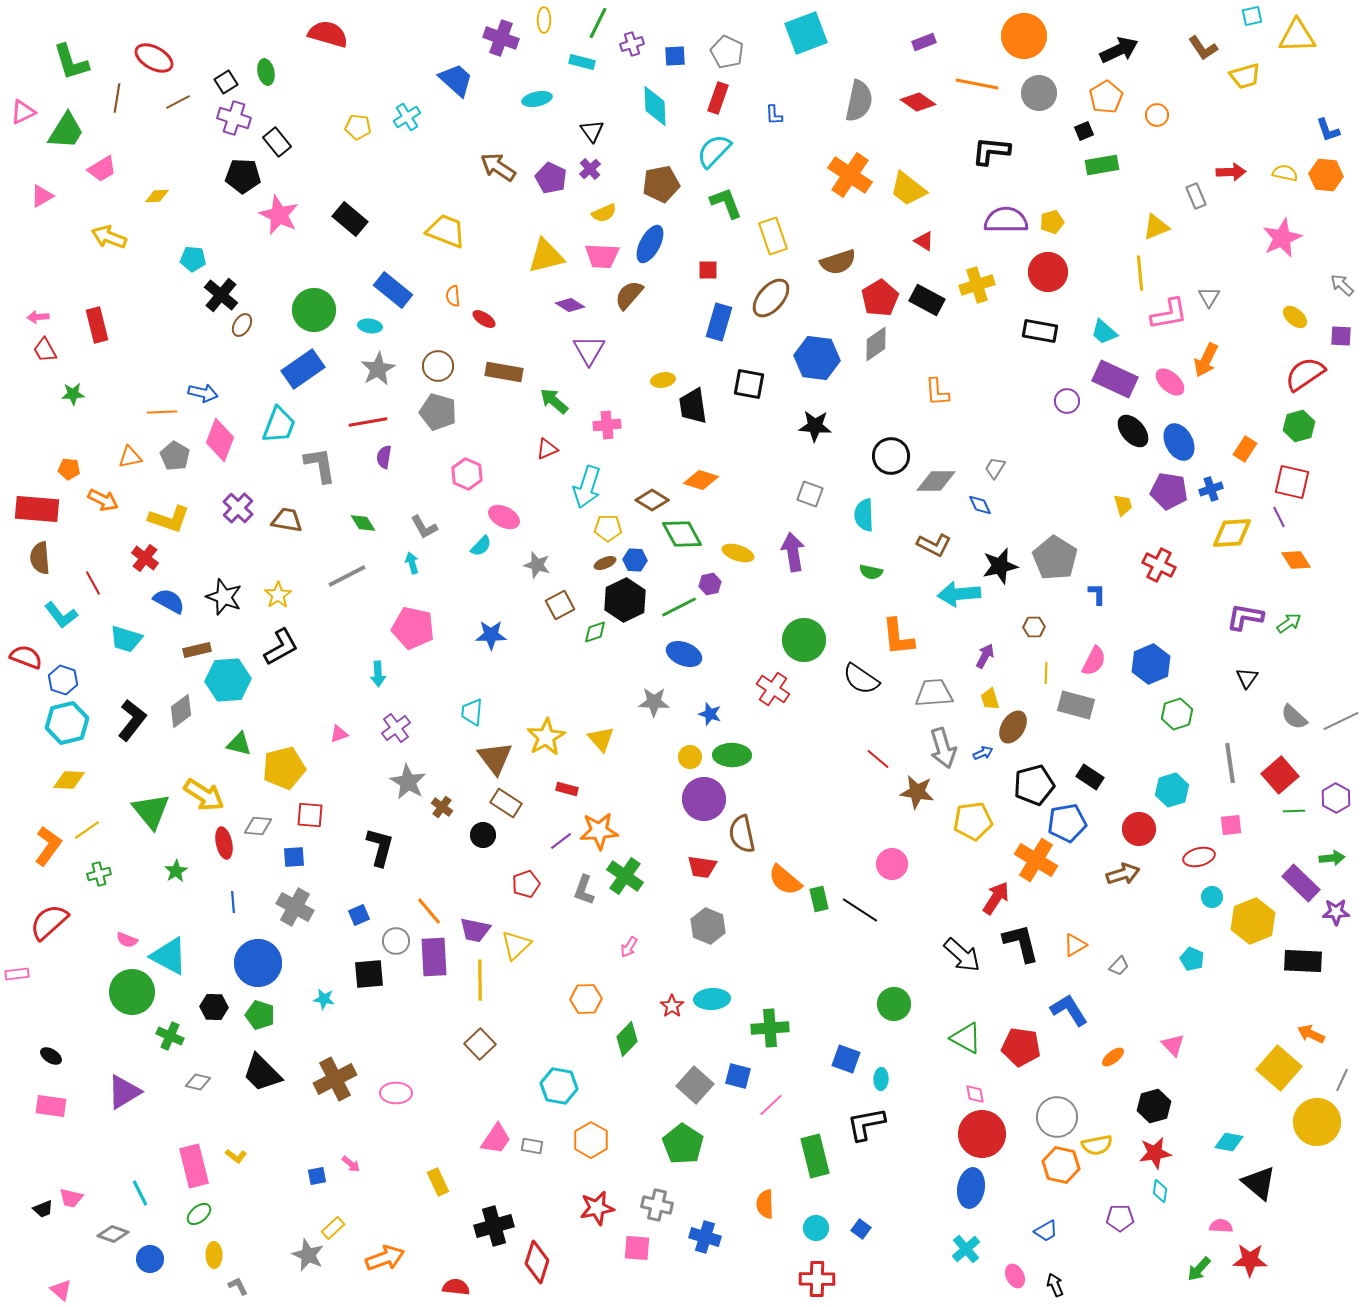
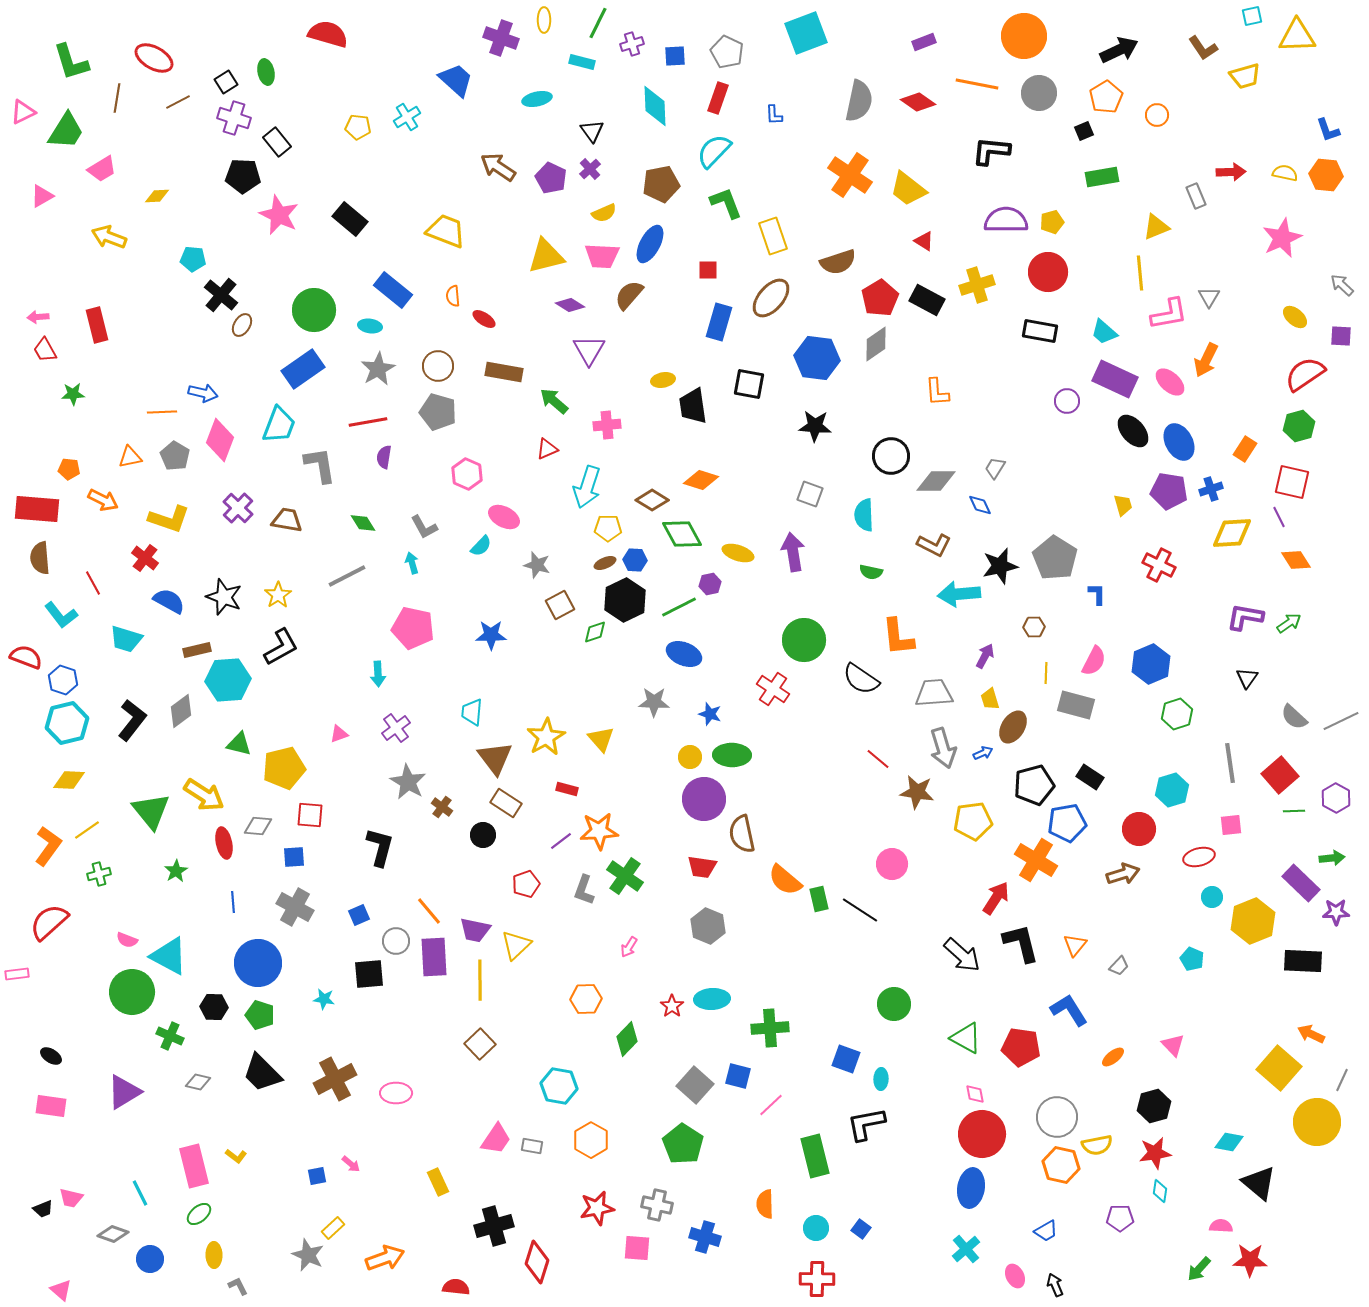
green rectangle at (1102, 165): moved 12 px down
orange triangle at (1075, 945): rotated 20 degrees counterclockwise
